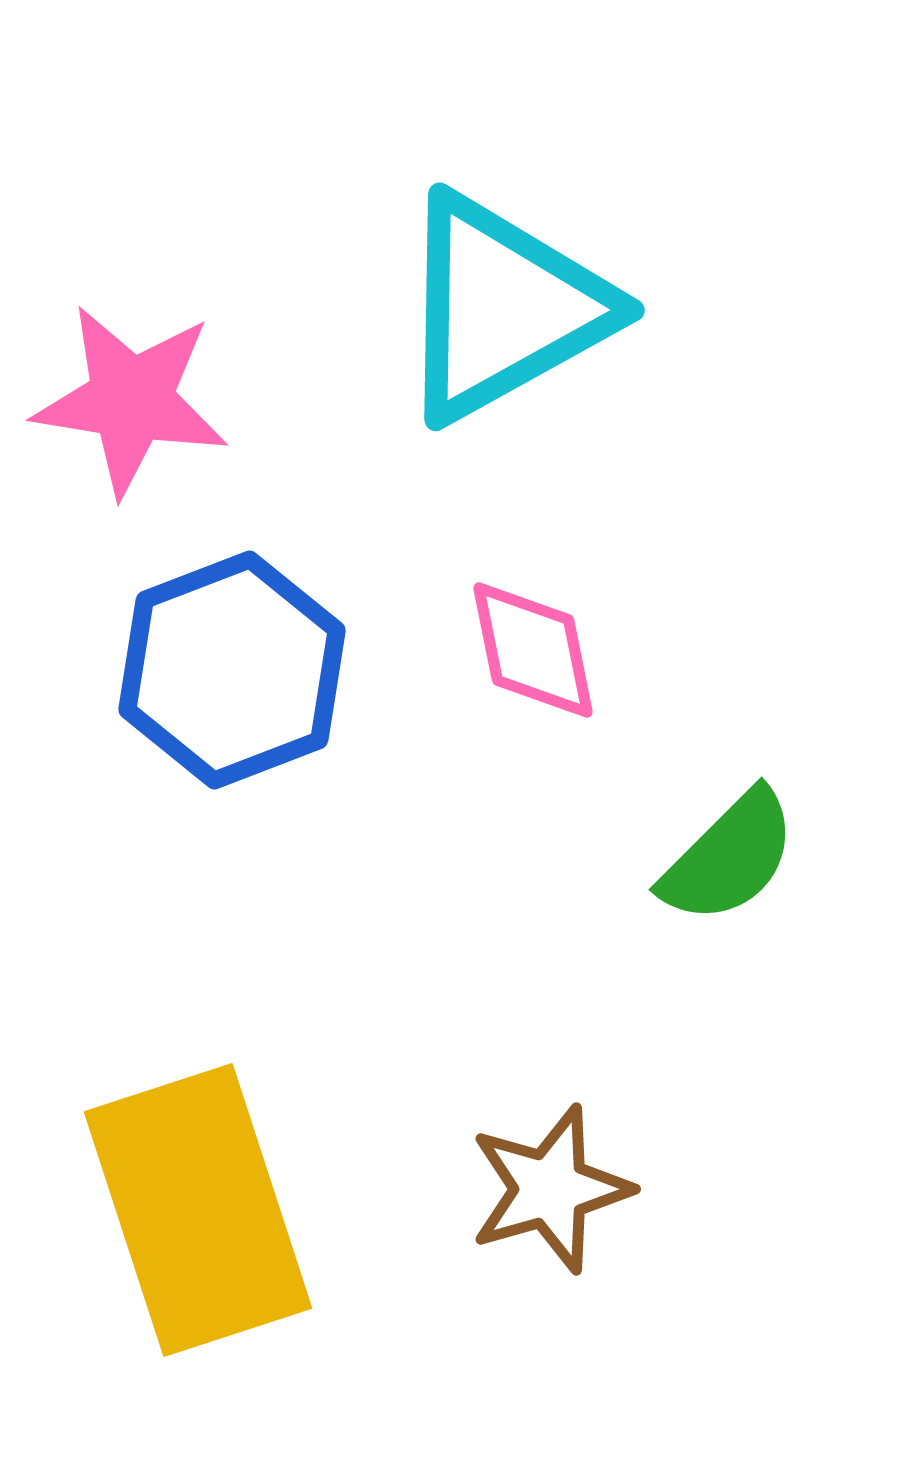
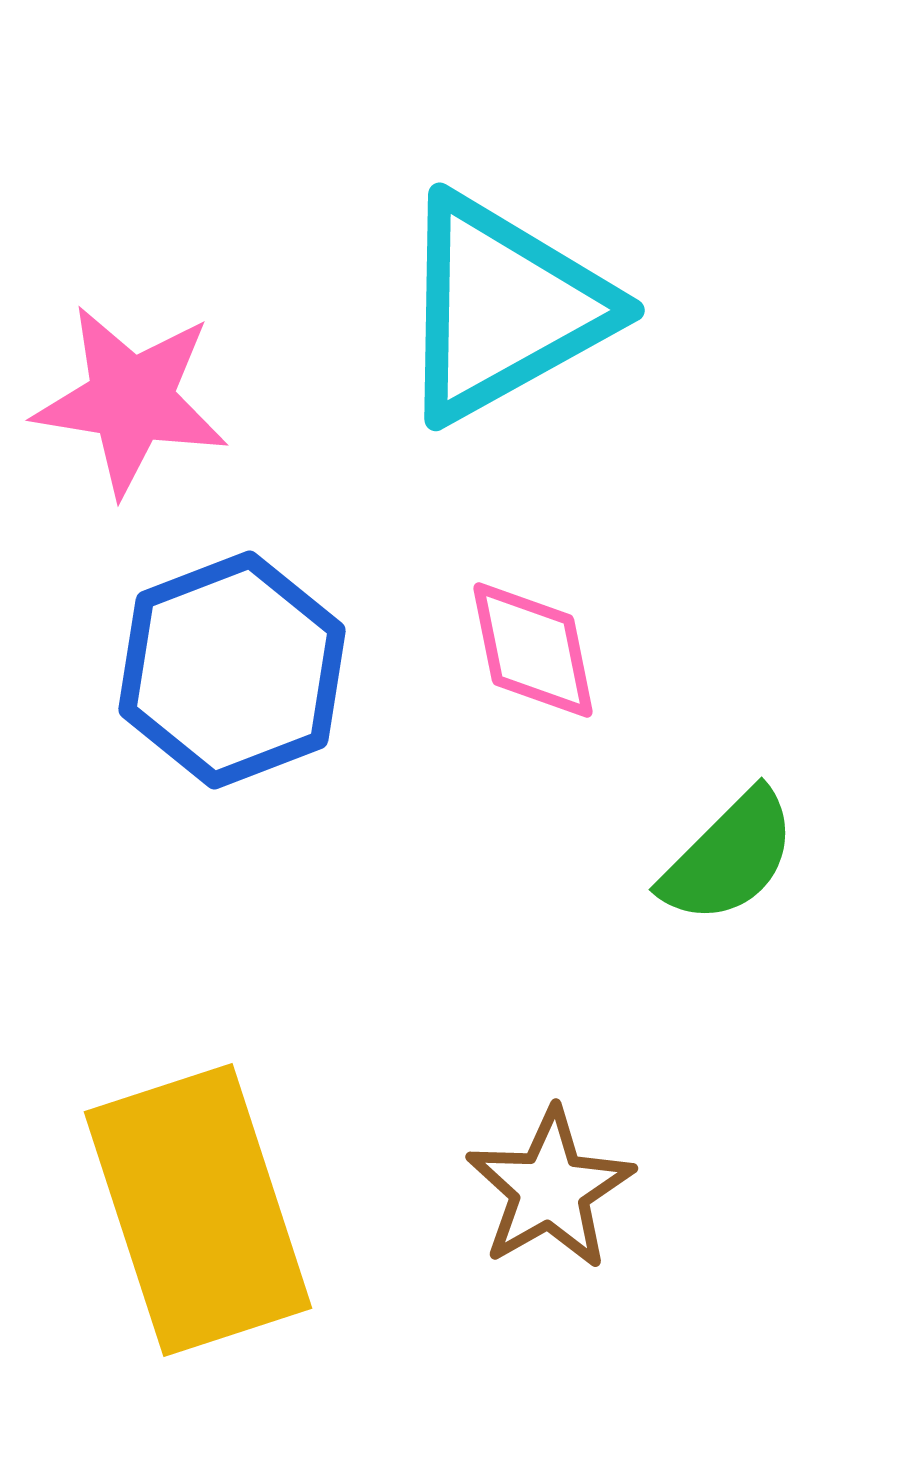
brown star: rotated 14 degrees counterclockwise
